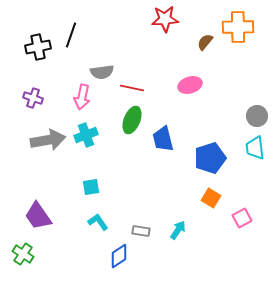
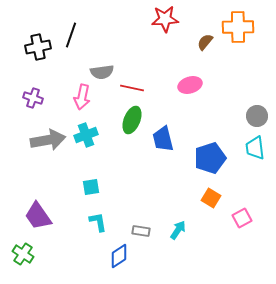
cyan L-shape: rotated 25 degrees clockwise
